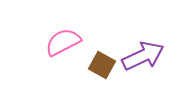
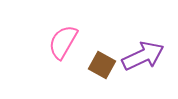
pink semicircle: rotated 33 degrees counterclockwise
